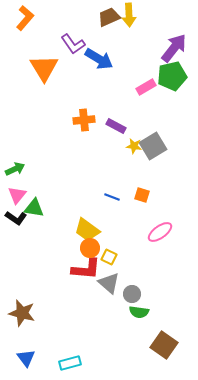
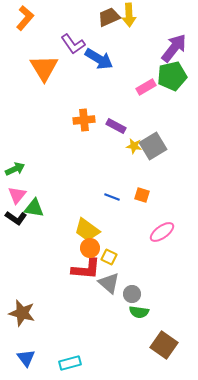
pink ellipse: moved 2 px right
